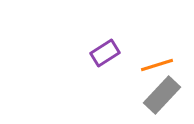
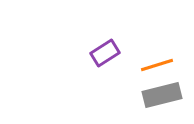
gray rectangle: rotated 33 degrees clockwise
